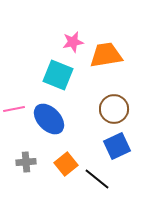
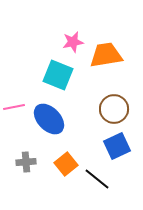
pink line: moved 2 px up
